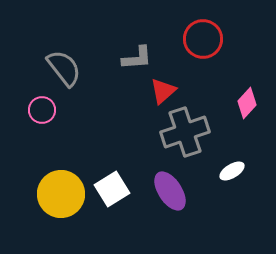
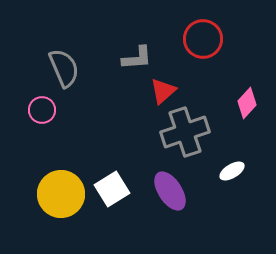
gray semicircle: rotated 15 degrees clockwise
